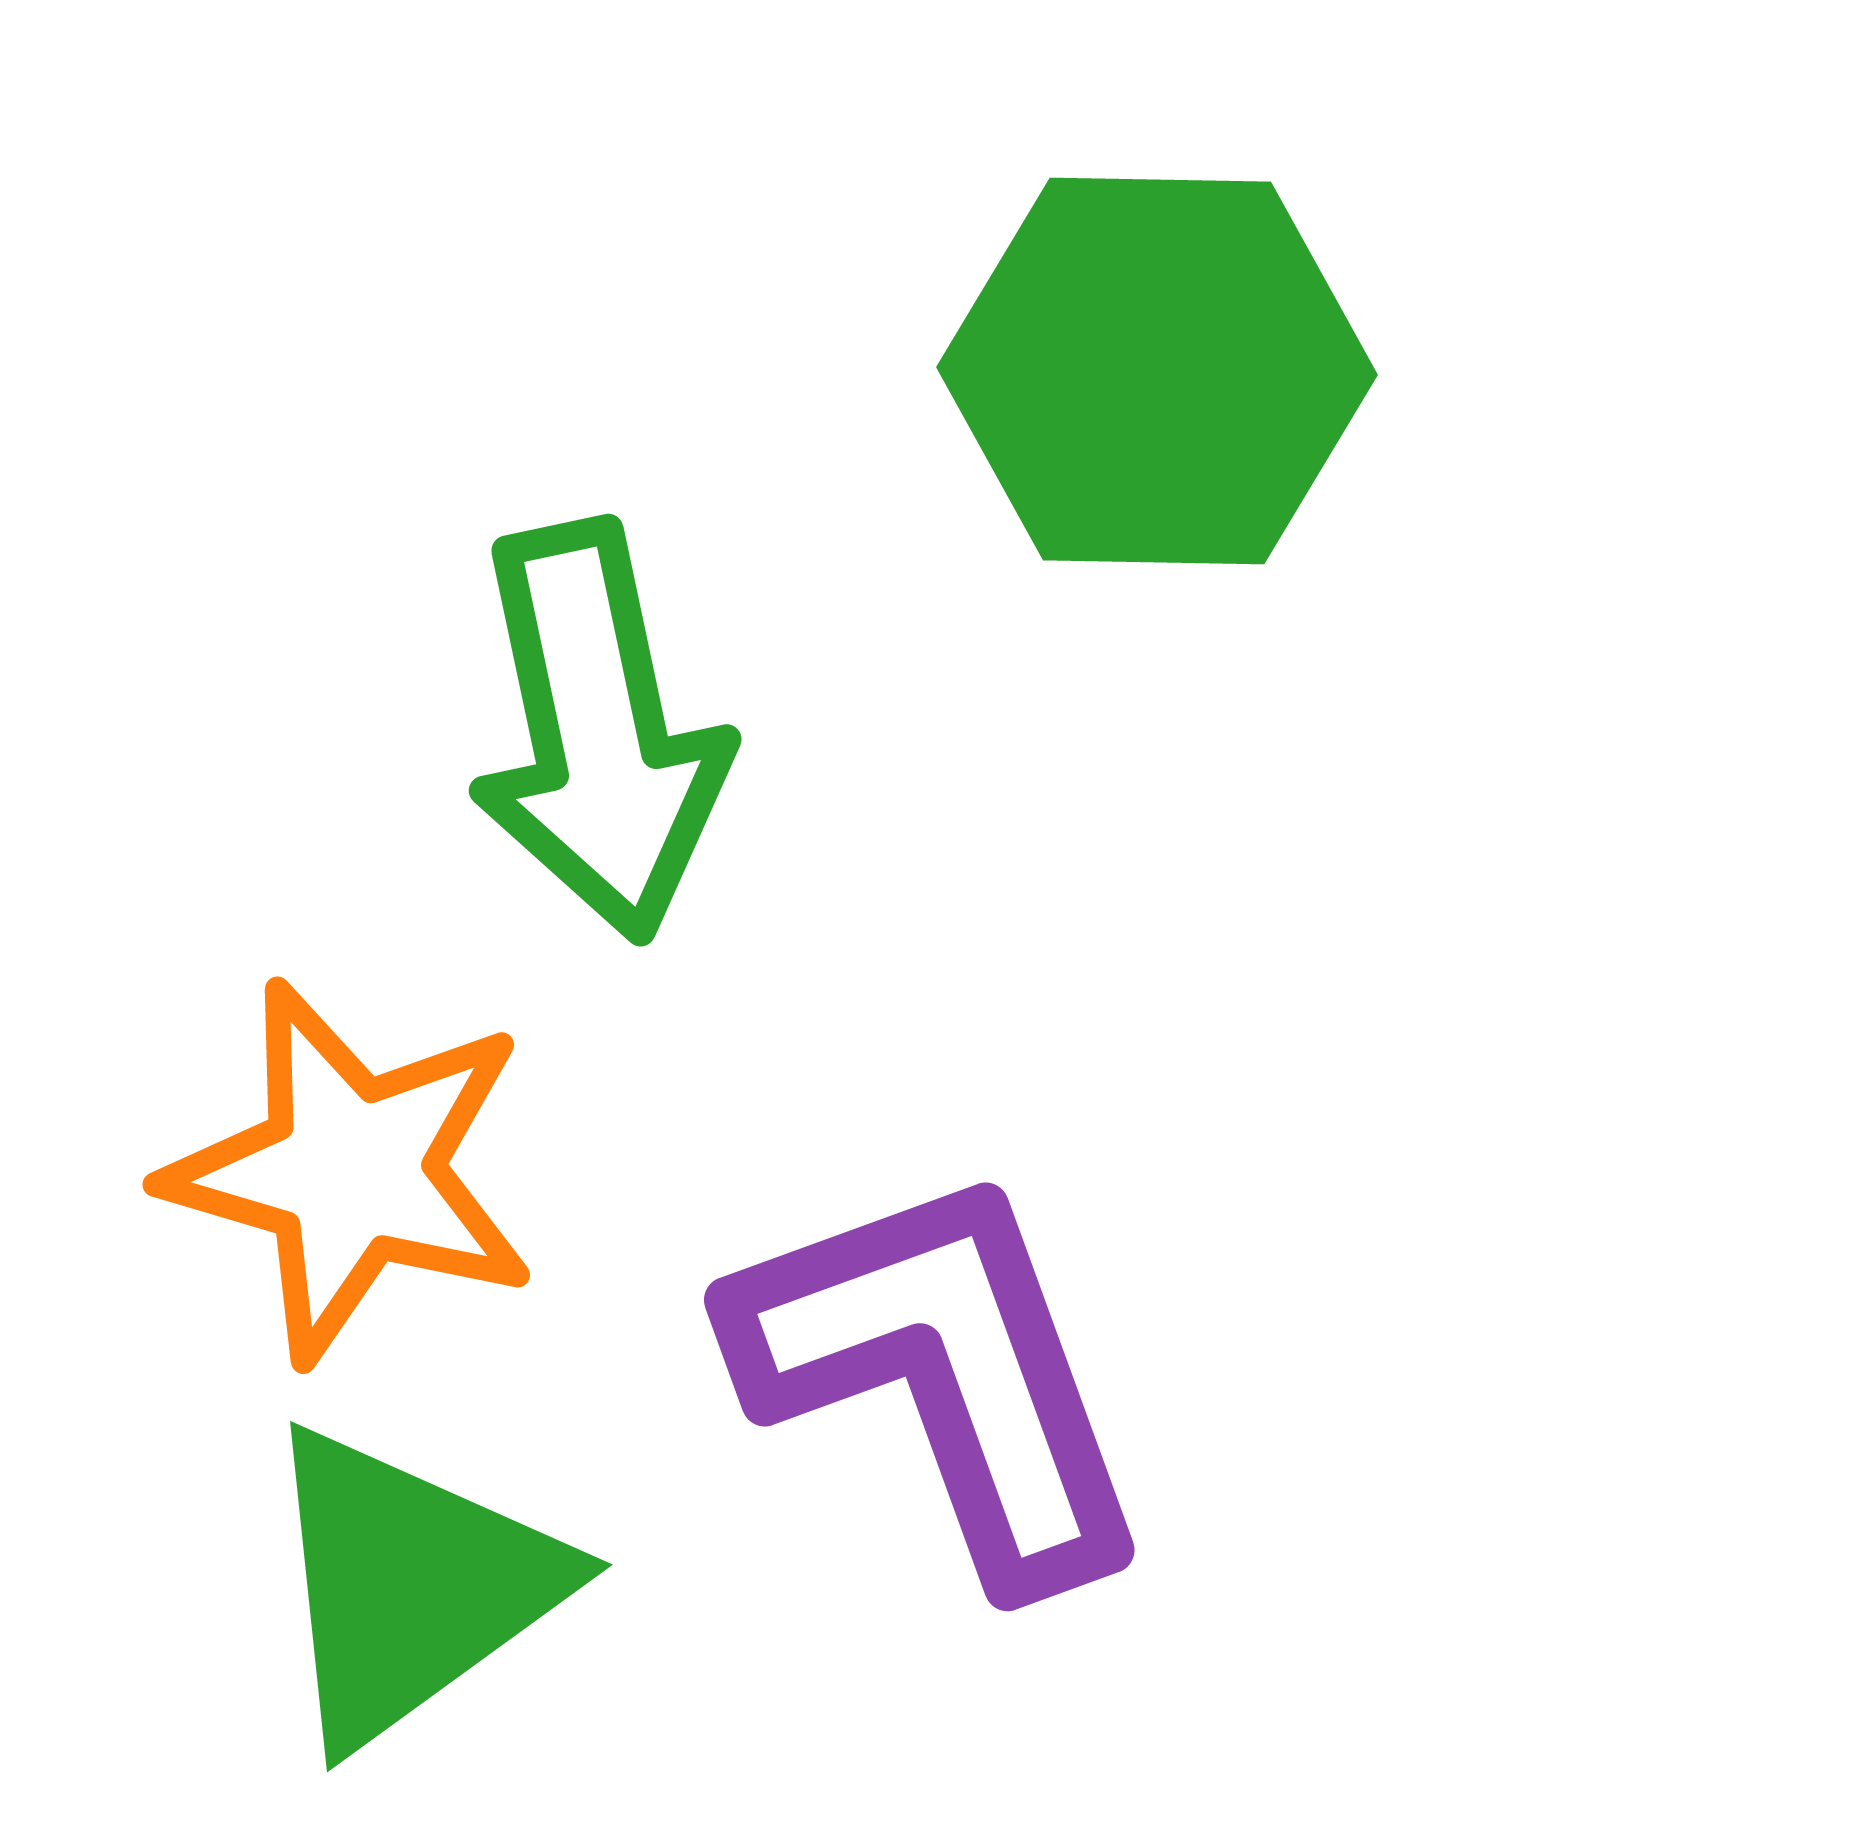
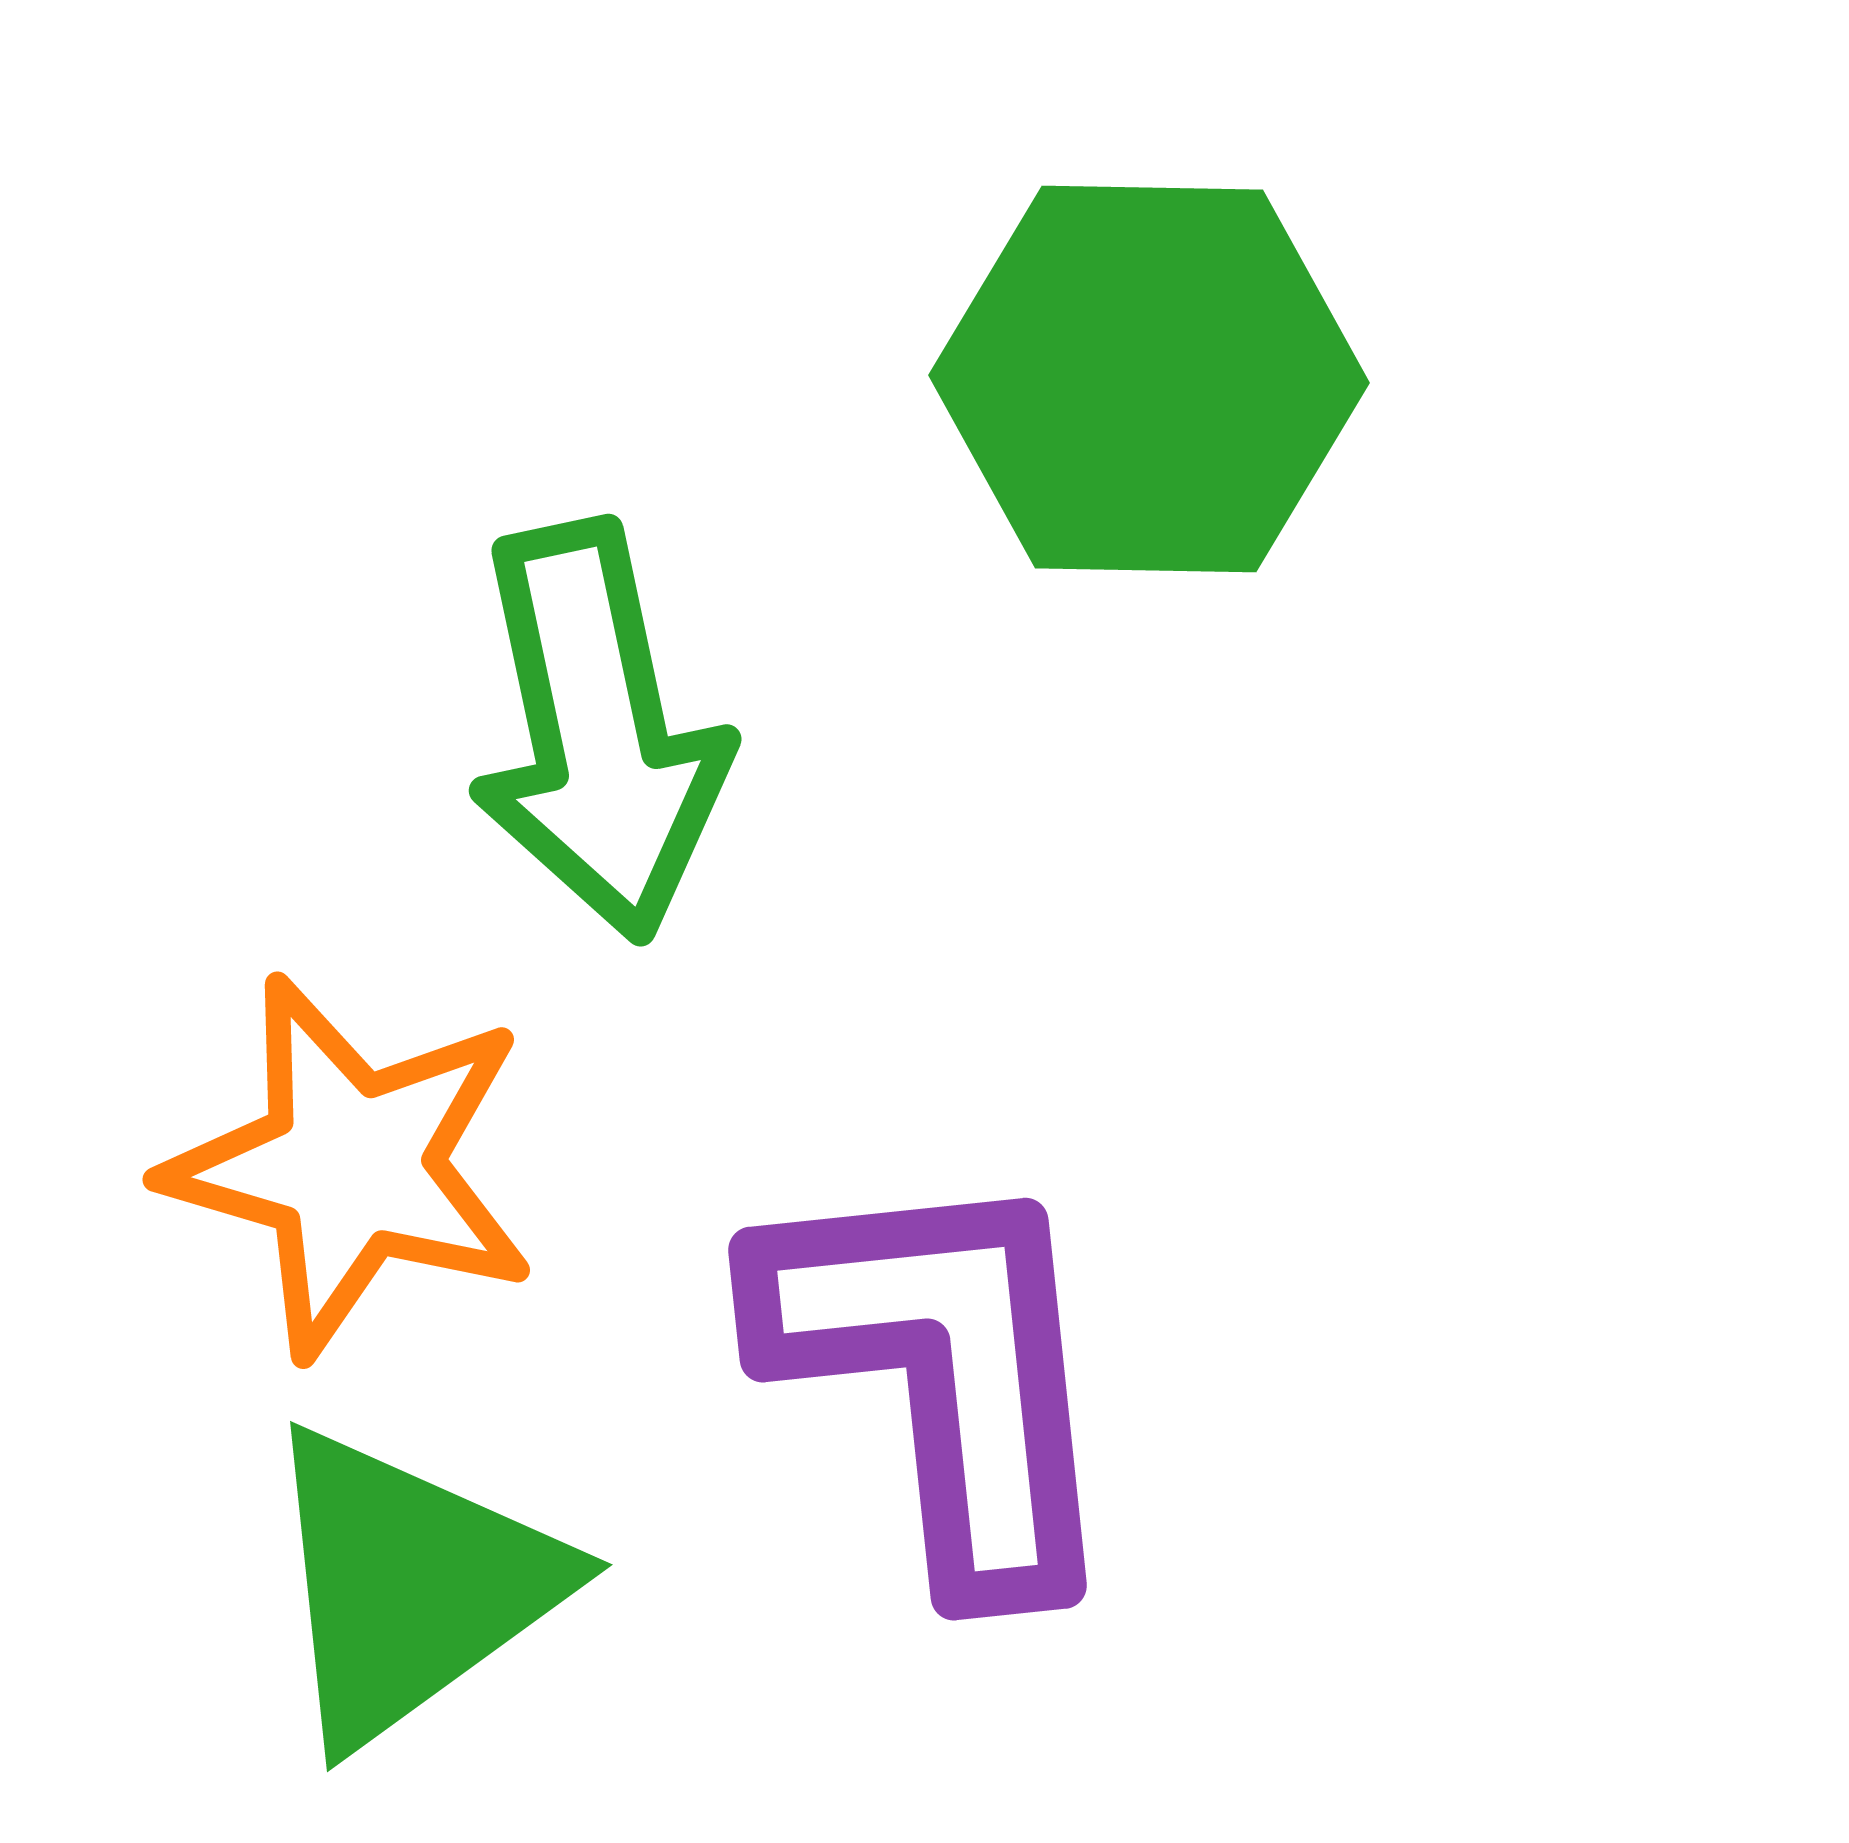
green hexagon: moved 8 px left, 8 px down
orange star: moved 5 px up
purple L-shape: rotated 14 degrees clockwise
